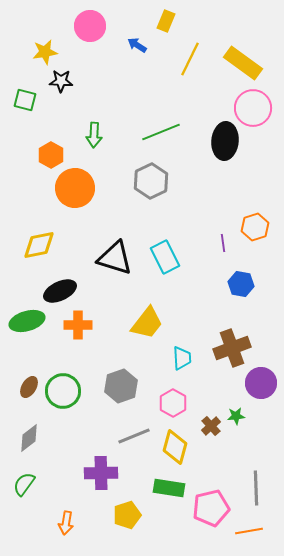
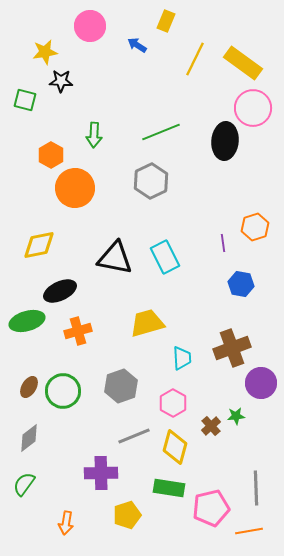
yellow line at (190, 59): moved 5 px right
black triangle at (115, 258): rotated 6 degrees counterclockwise
yellow trapezoid at (147, 323): rotated 144 degrees counterclockwise
orange cross at (78, 325): moved 6 px down; rotated 16 degrees counterclockwise
